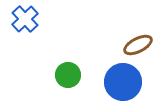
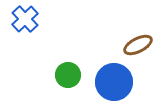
blue circle: moved 9 px left
